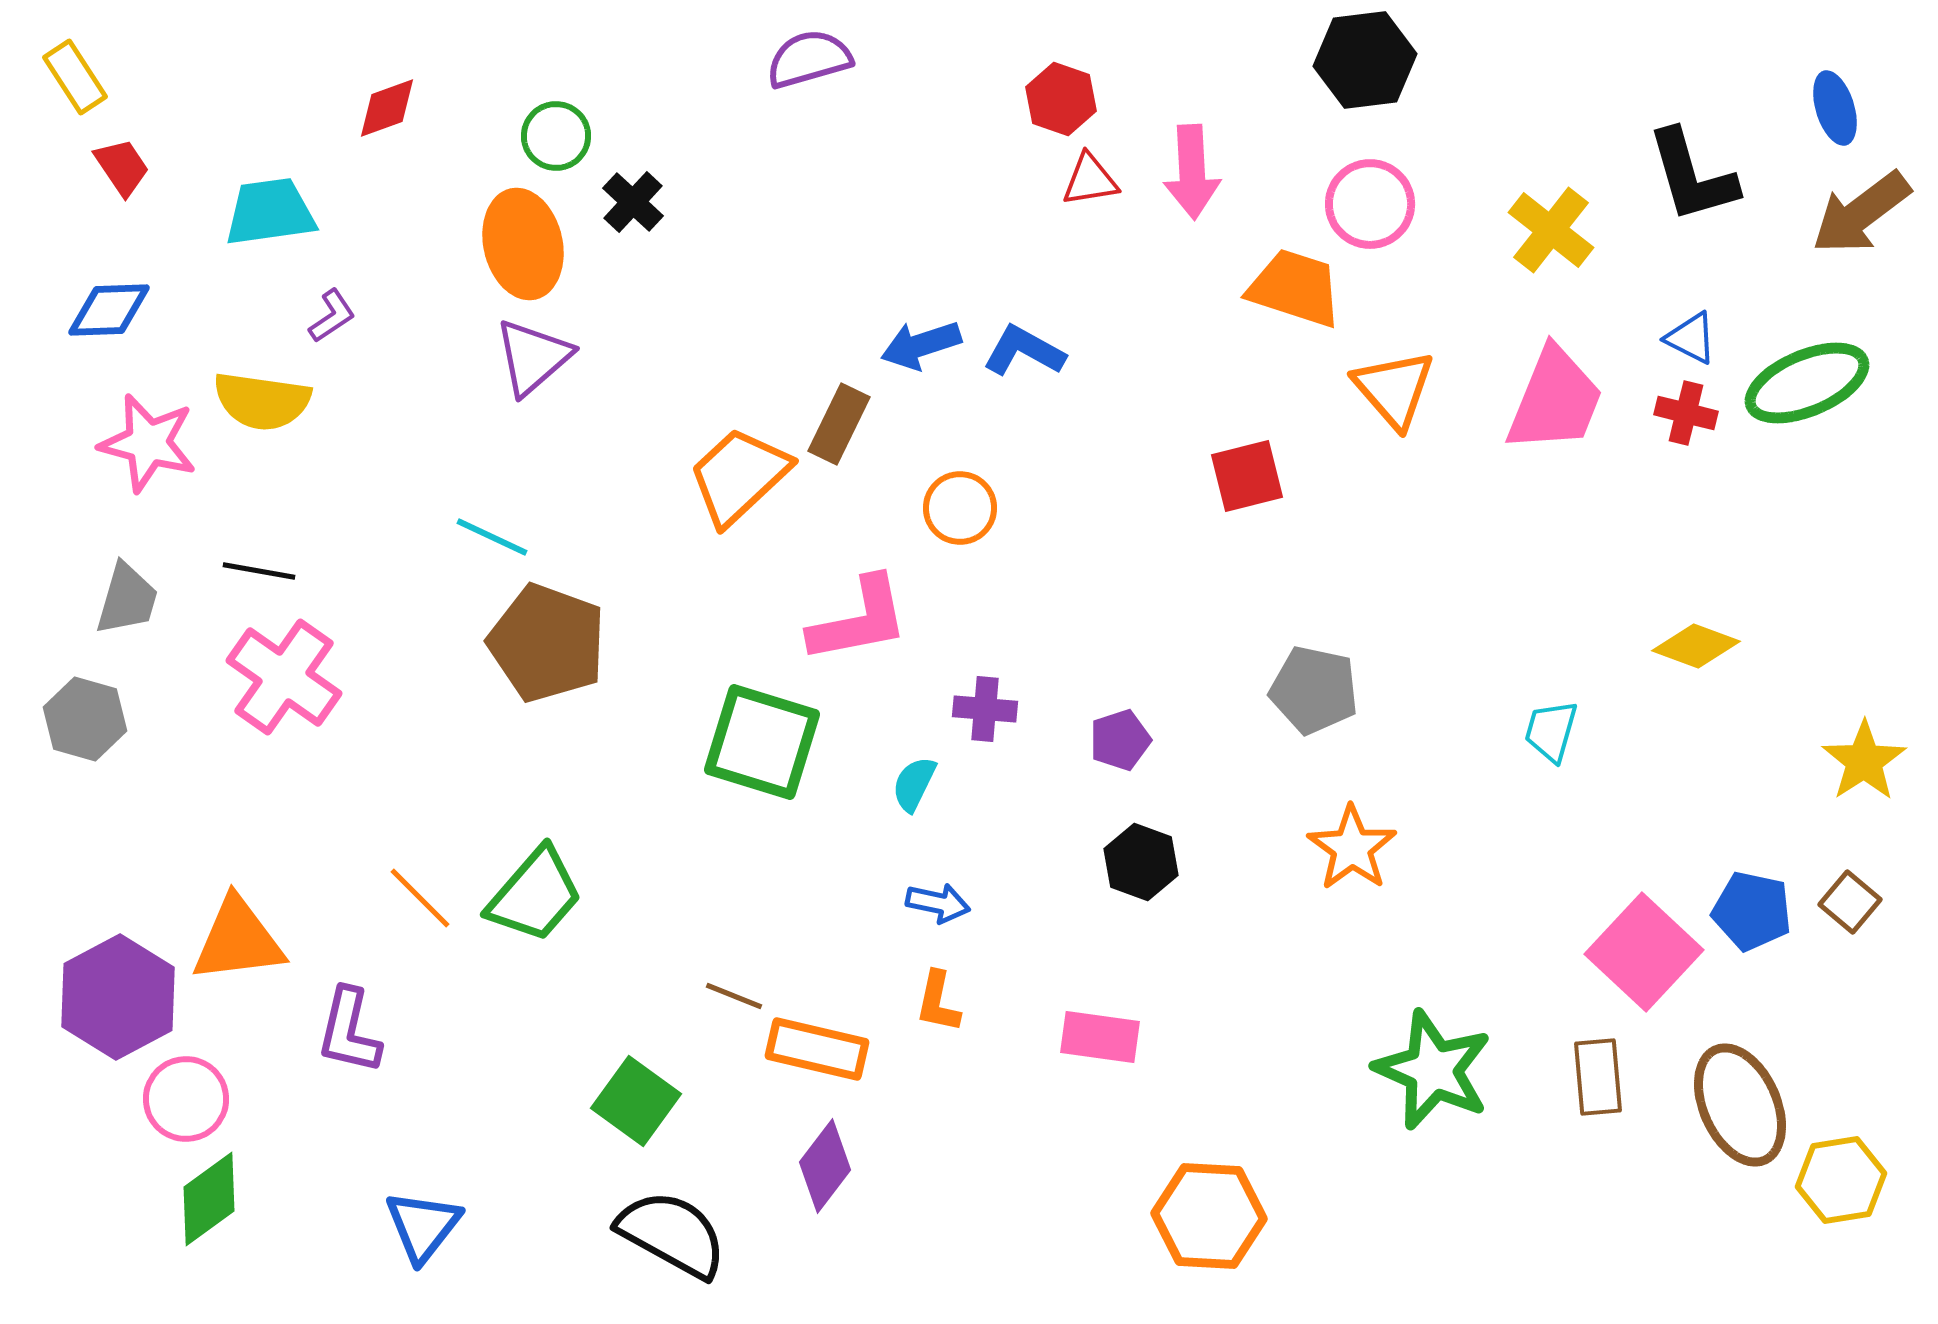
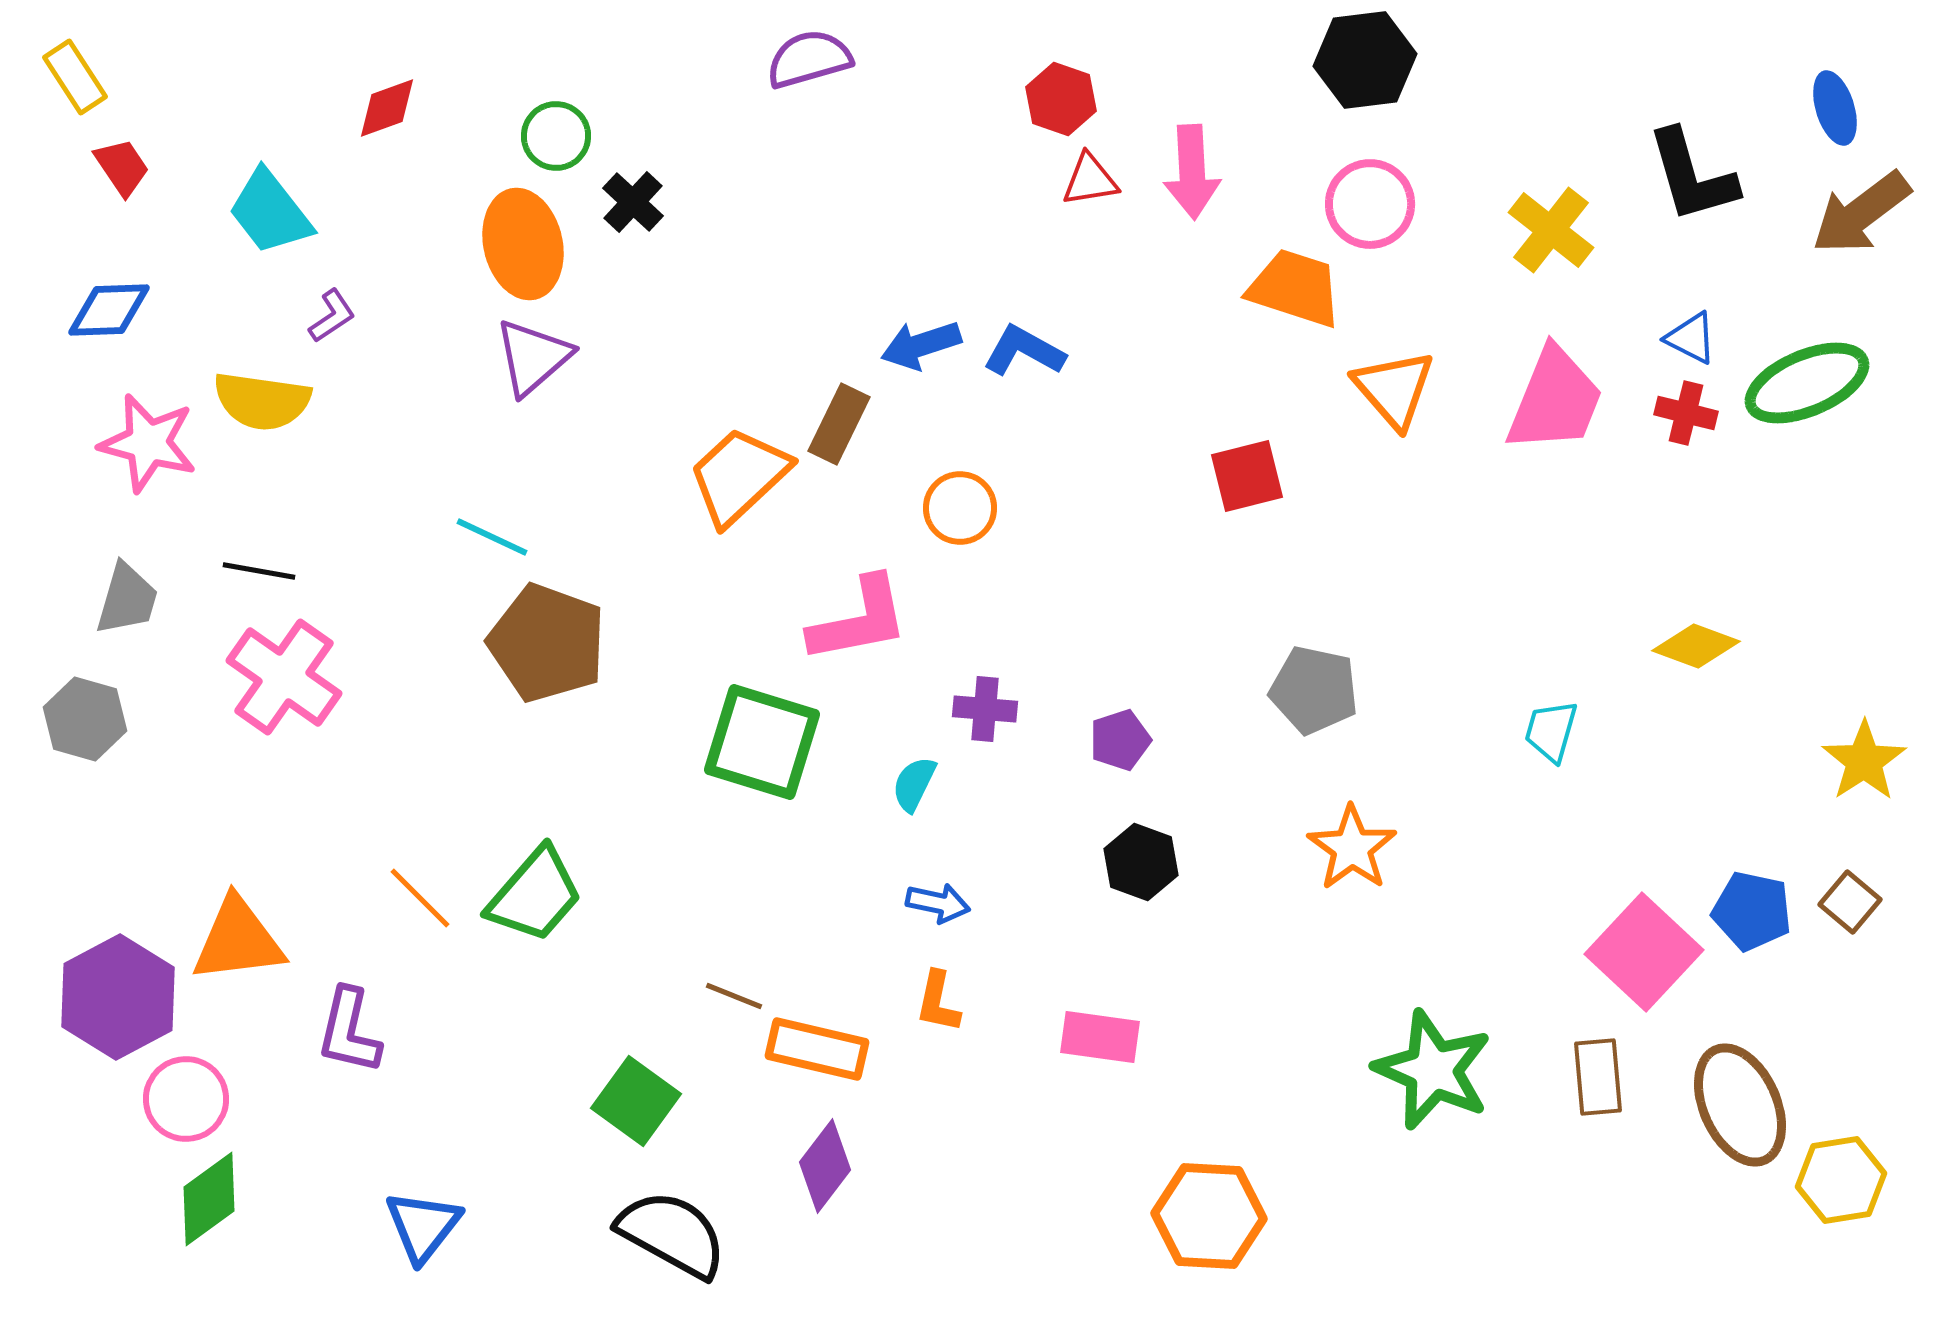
cyan trapezoid at (270, 212): rotated 120 degrees counterclockwise
